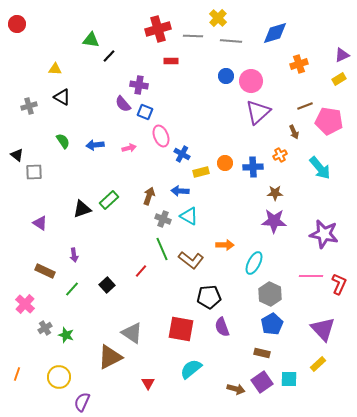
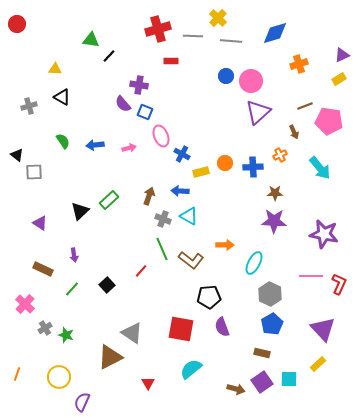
black triangle at (82, 209): moved 2 px left, 2 px down; rotated 24 degrees counterclockwise
brown rectangle at (45, 271): moved 2 px left, 2 px up
